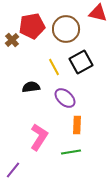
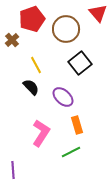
red triangle: rotated 36 degrees clockwise
red pentagon: moved 7 px up; rotated 10 degrees counterclockwise
black square: moved 1 px left, 1 px down; rotated 10 degrees counterclockwise
yellow line: moved 18 px left, 2 px up
black semicircle: rotated 54 degrees clockwise
purple ellipse: moved 2 px left, 1 px up
orange rectangle: rotated 18 degrees counterclockwise
pink L-shape: moved 2 px right, 4 px up
green line: rotated 18 degrees counterclockwise
purple line: rotated 42 degrees counterclockwise
